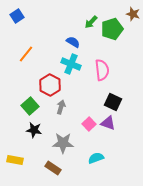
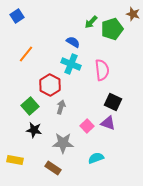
pink square: moved 2 px left, 2 px down
